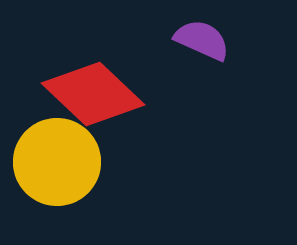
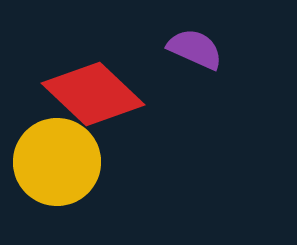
purple semicircle: moved 7 px left, 9 px down
